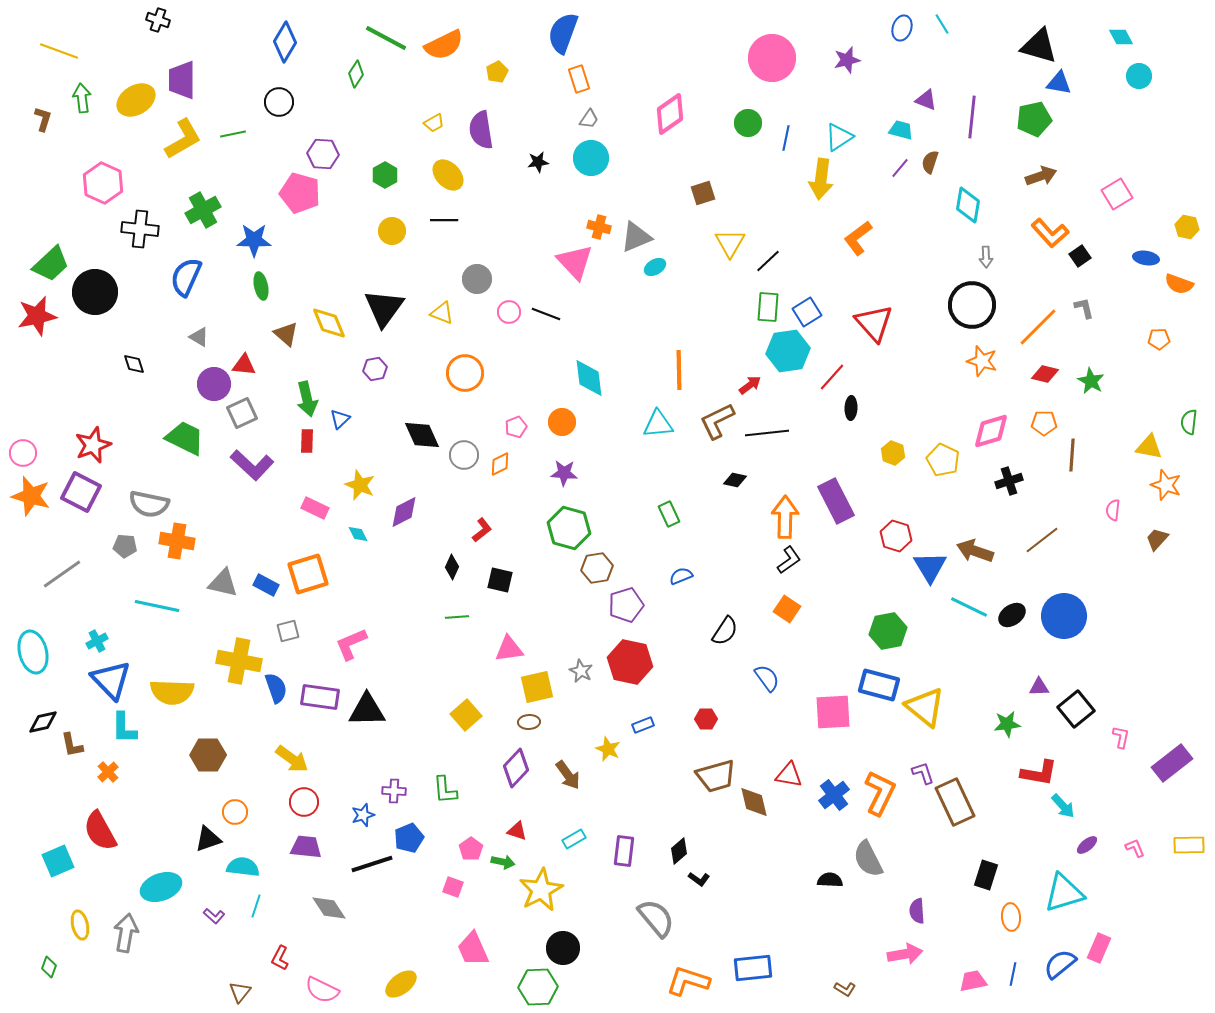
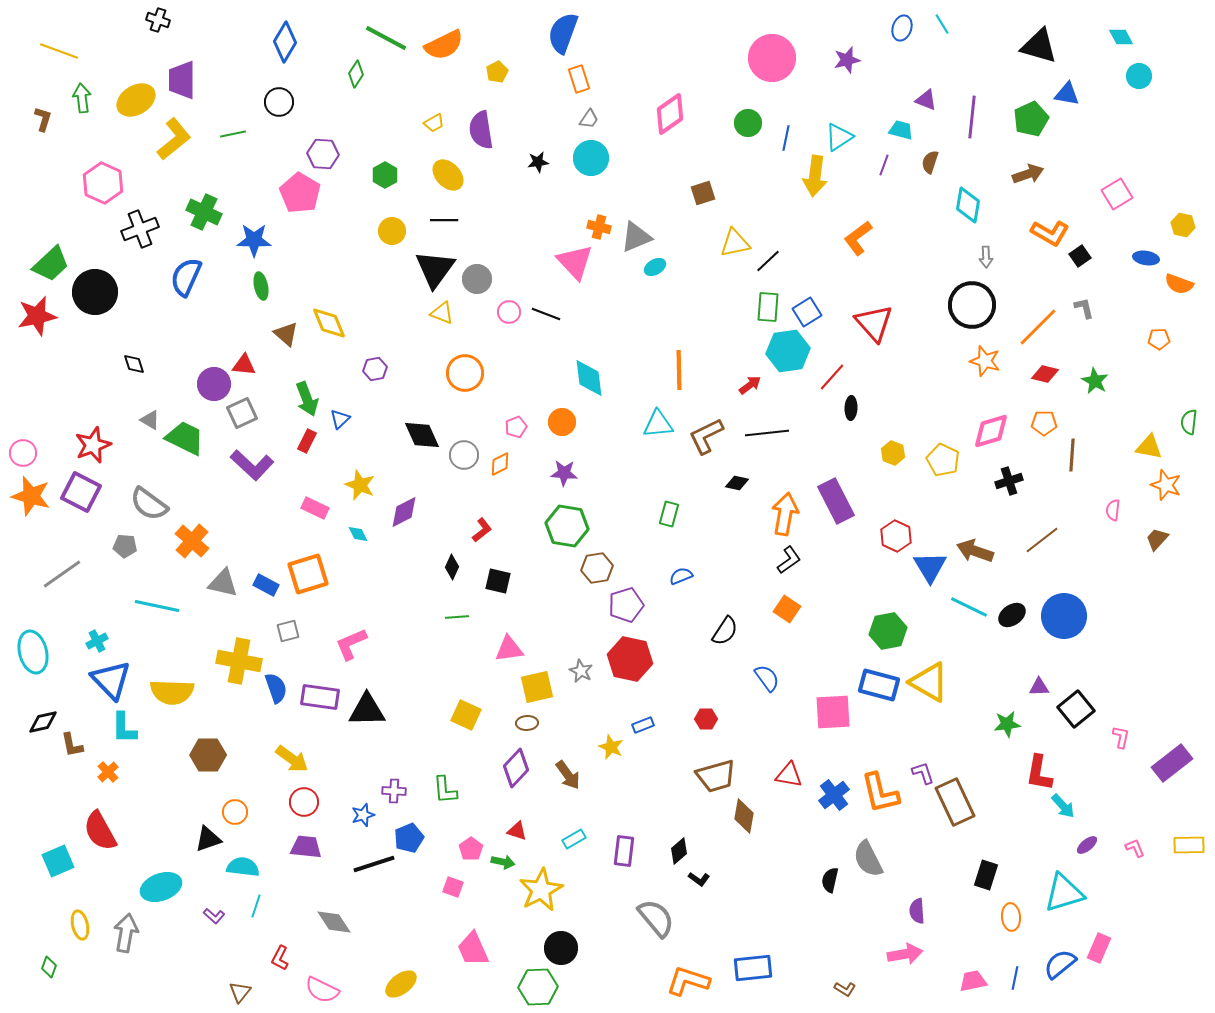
blue triangle at (1059, 83): moved 8 px right, 11 px down
green pentagon at (1034, 119): moved 3 px left; rotated 12 degrees counterclockwise
yellow L-shape at (183, 139): moved 9 px left; rotated 9 degrees counterclockwise
purple line at (900, 168): moved 16 px left, 3 px up; rotated 20 degrees counterclockwise
brown arrow at (1041, 176): moved 13 px left, 2 px up
yellow arrow at (821, 179): moved 6 px left, 3 px up
pink pentagon at (300, 193): rotated 15 degrees clockwise
green cross at (203, 210): moved 1 px right, 2 px down; rotated 36 degrees counterclockwise
yellow hexagon at (1187, 227): moved 4 px left, 2 px up
black cross at (140, 229): rotated 27 degrees counterclockwise
orange L-shape at (1050, 233): rotated 18 degrees counterclockwise
yellow triangle at (730, 243): moved 5 px right; rotated 48 degrees clockwise
black triangle at (384, 308): moved 51 px right, 39 px up
gray triangle at (199, 337): moved 49 px left, 83 px down
orange star at (982, 361): moved 3 px right
green star at (1091, 381): moved 4 px right
green arrow at (307, 399): rotated 8 degrees counterclockwise
brown L-shape at (717, 421): moved 11 px left, 15 px down
red rectangle at (307, 441): rotated 25 degrees clockwise
black diamond at (735, 480): moved 2 px right, 3 px down
gray semicircle at (149, 504): rotated 24 degrees clockwise
green rectangle at (669, 514): rotated 40 degrees clockwise
orange arrow at (785, 517): moved 3 px up; rotated 9 degrees clockwise
green hexagon at (569, 528): moved 2 px left, 2 px up; rotated 6 degrees counterclockwise
red hexagon at (896, 536): rotated 8 degrees clockwise
orange cross at (177, 541): moved 15 px right; rotated 32 degrees clockwise
black square at (500, 580): moved 2 px left, 1 px down
red hexagon at (630, 662): moved 3 px up
yellow triangle at (925, 707): moved 4 px right, 25 px up; rotated 9 degrees counterclockwise
yellow square at (466, 715): rotated 24 degrees counterclockwise
brown ellipse at (529, 722): moved 2 px left, 1 px down
yellow star at (608, 749): moved 3 px right, 2 px up
red L-shape at (1039, 773): rotated 90 degrees clockwise
orange L-shape at (880, 793): rotated 141 degrees clockwise
brown diamond at (754, 802): moved 10 px left, 14 px down; rotated 24 degrees clockwise
black line at (372, 864): moved 2 px right
black semicircle at (830, 880): rotated 80 degrees counterclockwise
gray diamond at (329, 908): moved 5 px right, 14 px down
black circle at (563, 948): moved 2 px left
blue line at (1013, 974): moved 2 px right, 4 px down
